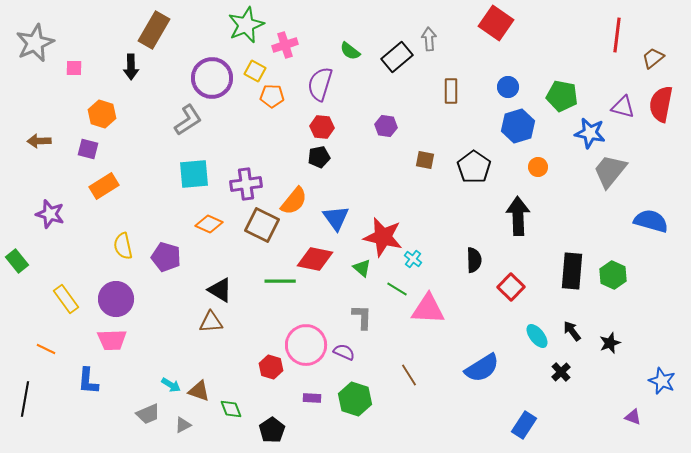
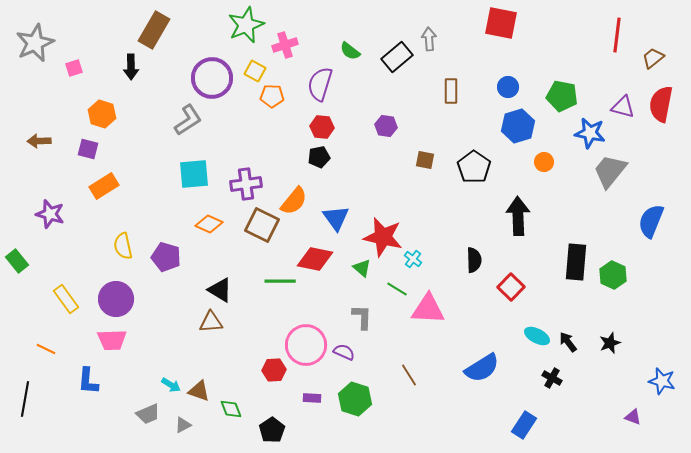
red square at (496, 23): moved 5 px right; rotated 24 degrees counterclockwise
pink square at (74, 68): rotated 18 degrees counterclockwise
orange circle at (538, 167): moved 6 px right, 5 px up
blue semicircle at (651, 221): rotated 84 degrees counterclockwise
black rectangle at (572, 271): moved 4 px right, 9 px up
black arrow at (572, 331): moved 4 px left, 11 px down
cyan ellipse at (537, 336): rotated 25 degrees counterclockwise
red hexagon at (271, 367): moved 3 px right, 3 px down; rotated 20 degrees counterclockwise
black cross at (561, 372): moved 9 px left, 6 px down; rotated 18 degrees counterclockwise
blue star at (662, 381): rotated 8 degrees counterclockwise
